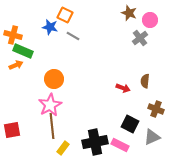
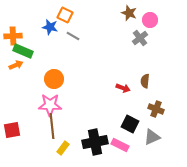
orange cross: moved 1 px down; rotated 18 degrees counterclockwise
pink star: rotated 30 degrees clockwise
